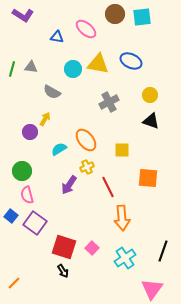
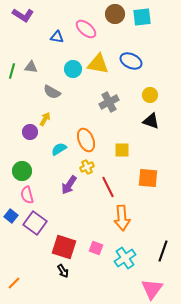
green line: moved 2 px down
orange ellipse: rotated 15 degrees clockwise
pink square: moved 4 px right; rotated 24 degrees counterclockwise
